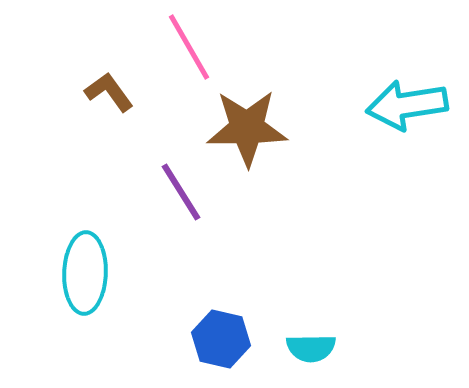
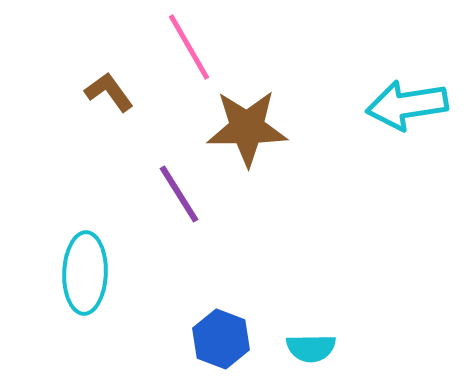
purple line: moved 2 px left, 2 px down
blue hexagon: rotated 8 degrees clockwise
